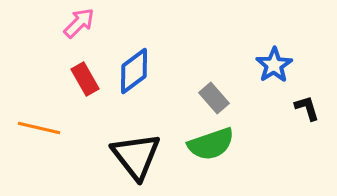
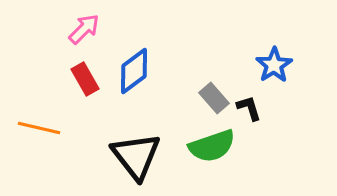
pink arrow: moved 5 px right, 6 px down
black L-shape: moved 58 px left
green semicircle: moved 1 px right, 2 px down
